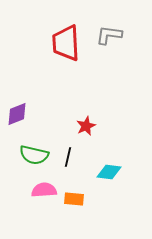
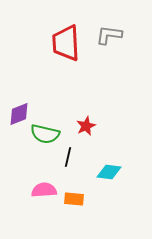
purple diamond: moved 2 px right
green semicircle: moved 11 px right, 21 px up
